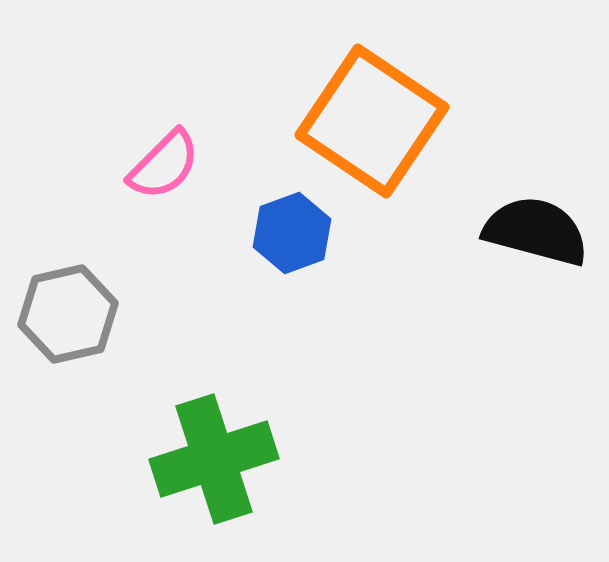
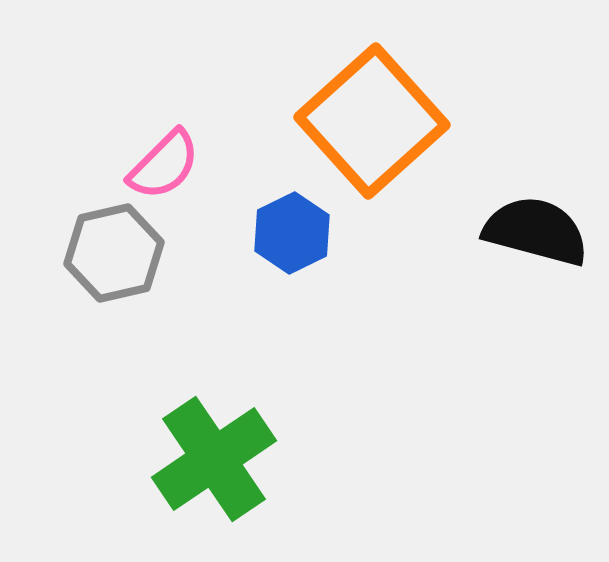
orange square: rotated 14 degrees clockwise
blue hexagon: rotated 6 degrees counterclockwise
gray hexagon: moved 46 px right, 61 px up
green cross: rotated 16 degrees counterclockwise
